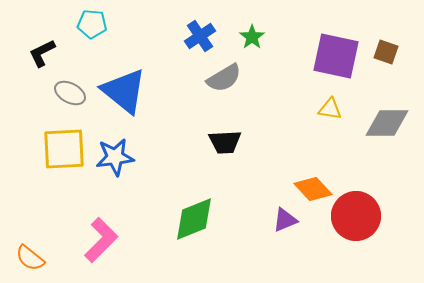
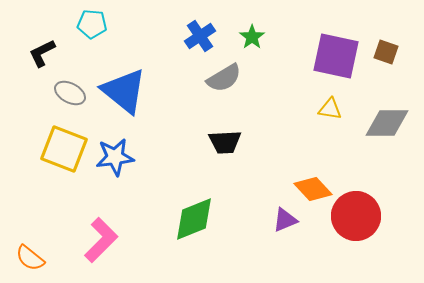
yellow square: rotated 24 degrees clockwise
